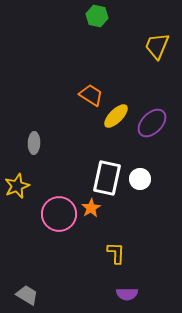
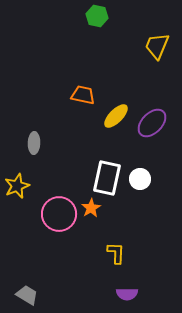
orange trapezoid: moved 8 px left; rotated 20 degrees counterclockwise
